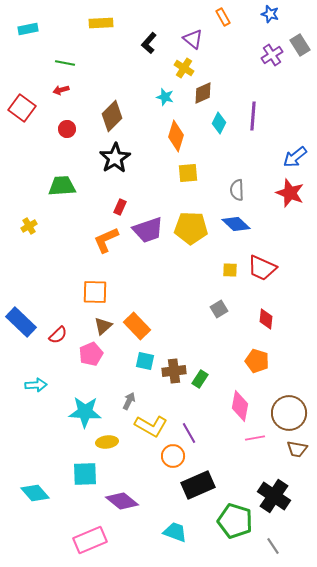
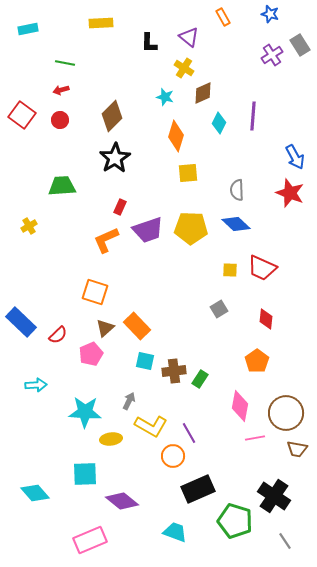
purple triangle at (193, 39): moved 4 px left, 2 px up
black L-shape at (149, 43): rotated 40 degrees counterclockwise
red square at (22, 108): moved 7 px down
red circle at (67, 129): moved 7 px left, 9 px up
blue arrow at (295, 157): rotated 80 degrees counterclockwise
orange square at (95, 292): rotated 16 degrees clockwise
brown triangle at (103, 326): moved 2 px right, 2 px down
orange pentagon at (257, 361): rotated 20 degrees clockwise
brown circle at (289, 413): moved 3 px left
yellow ellipse at (107, 442): moved 4 px right, 3 px up
black rectangle at (198, 485): moved 4 px down
gray line at (273, 546): moved 12 px right, 5 px up
